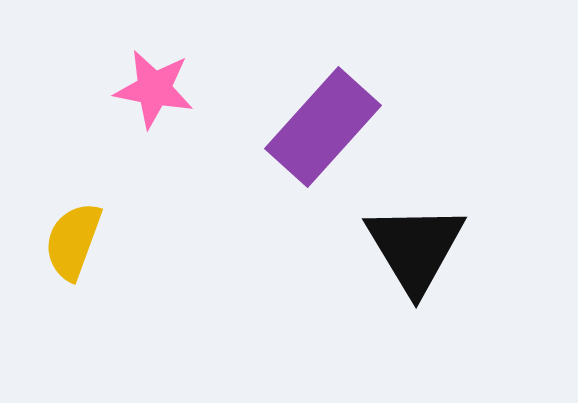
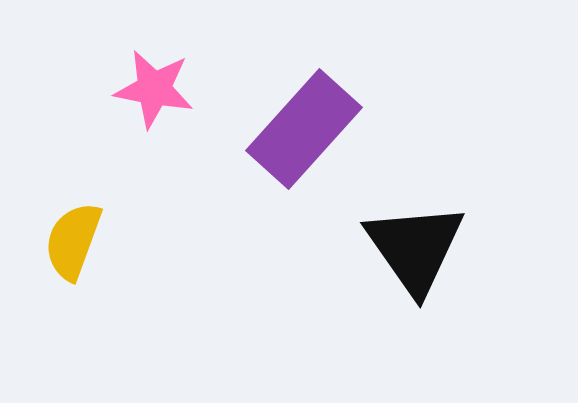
purple rectangle: moved 19 px left, 2 px down
black triangle: rotated 4 degrees counterclockwise
